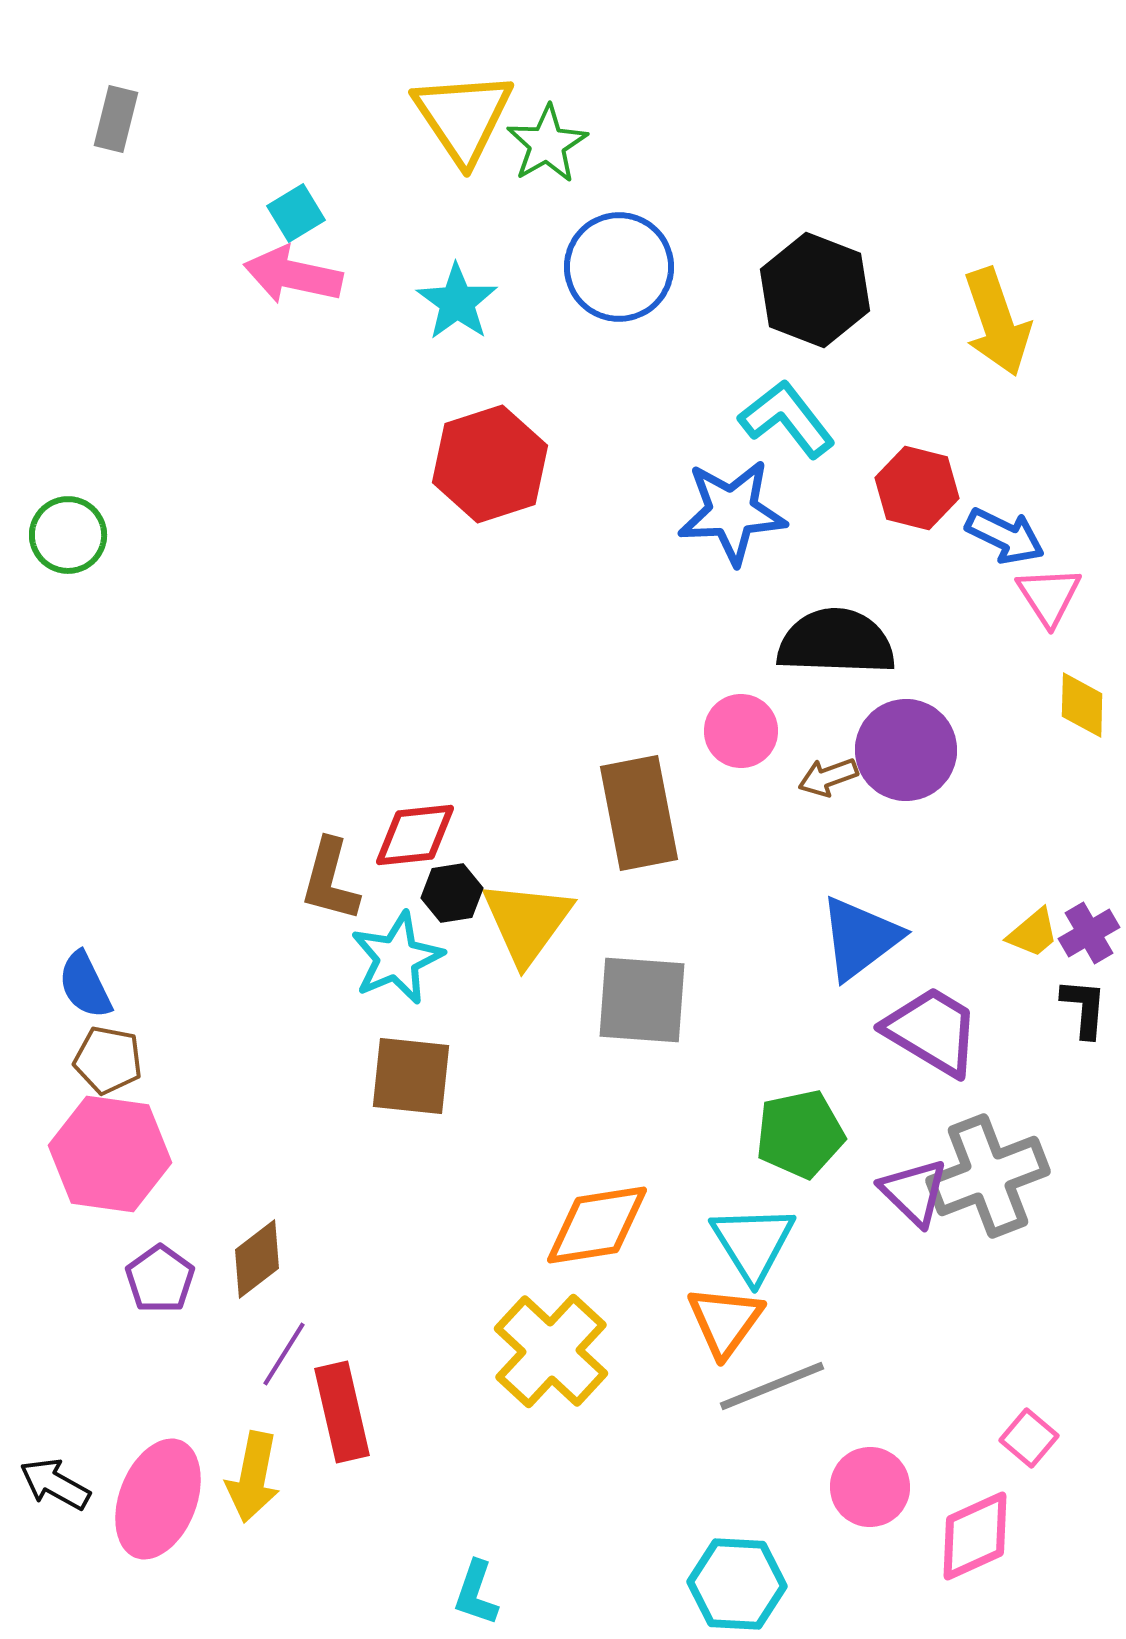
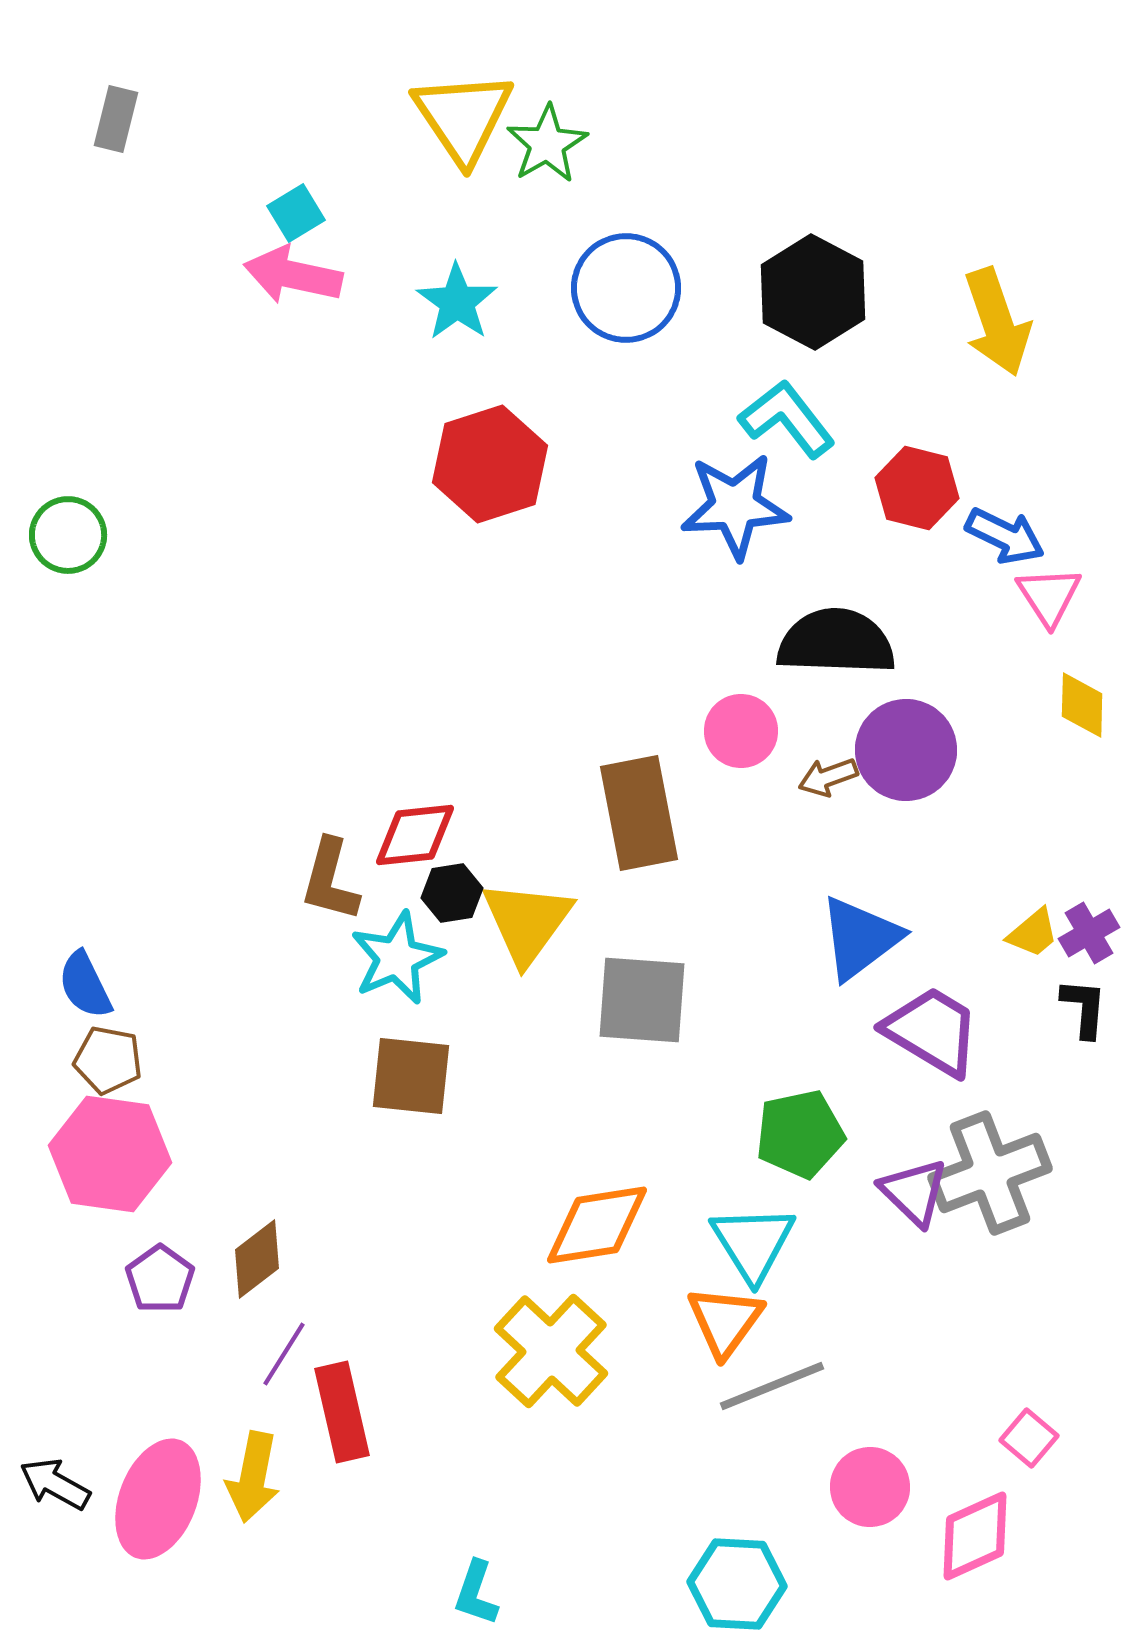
blue circle at (619, 267): moved 7 px right, 21 px down
black hexagon at (815, 290): moved 2 px left, 2 px down; rotated 7 degrees clockwise
blue star at (732, 512): moved 3 px right, 6 px up
gray cross at (988, 1176): moved 2 px right, 3 px up
